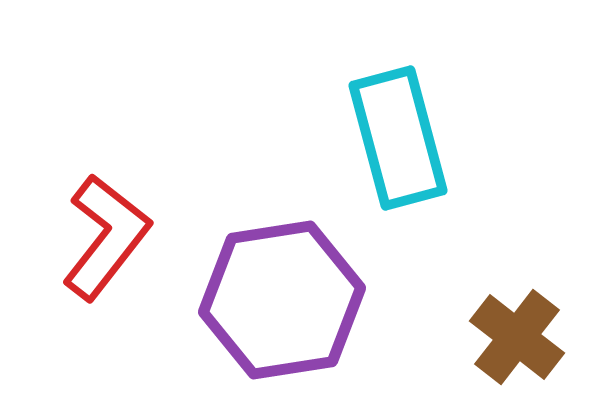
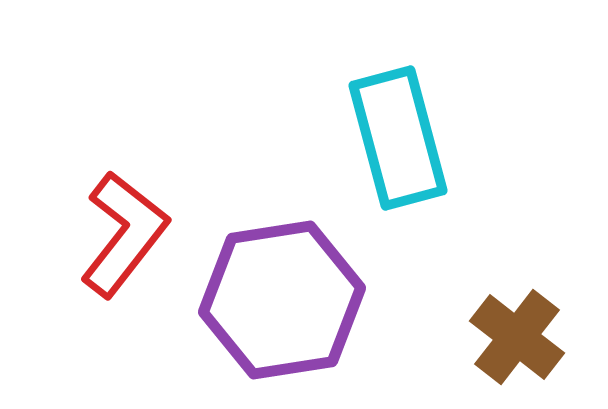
red L-shape: moved 18 px right, 3 px up
